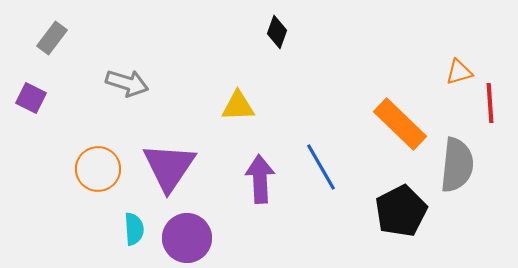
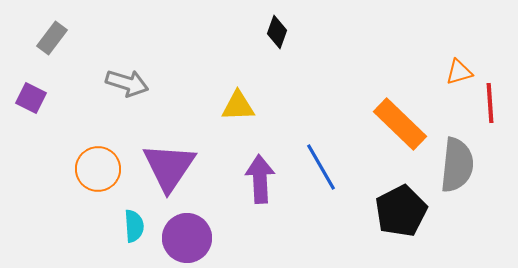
cyan semicircle: moved 3 px up
